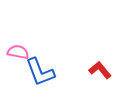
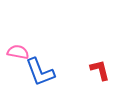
red L-shape: rotated 25 degrees clockwise
